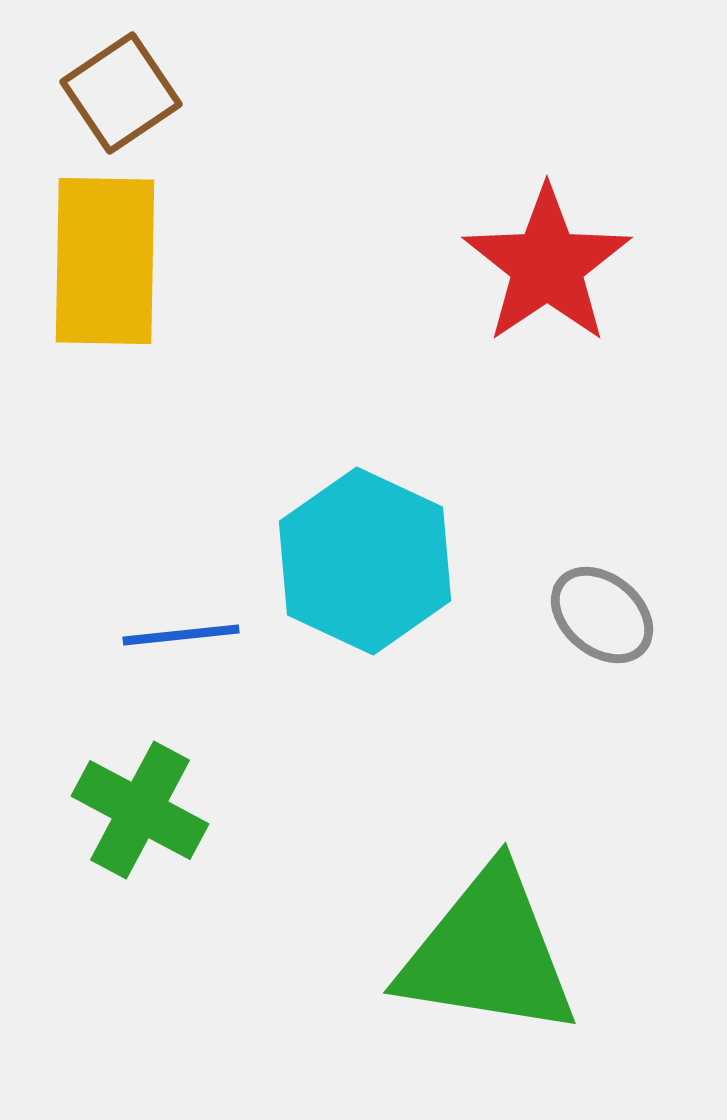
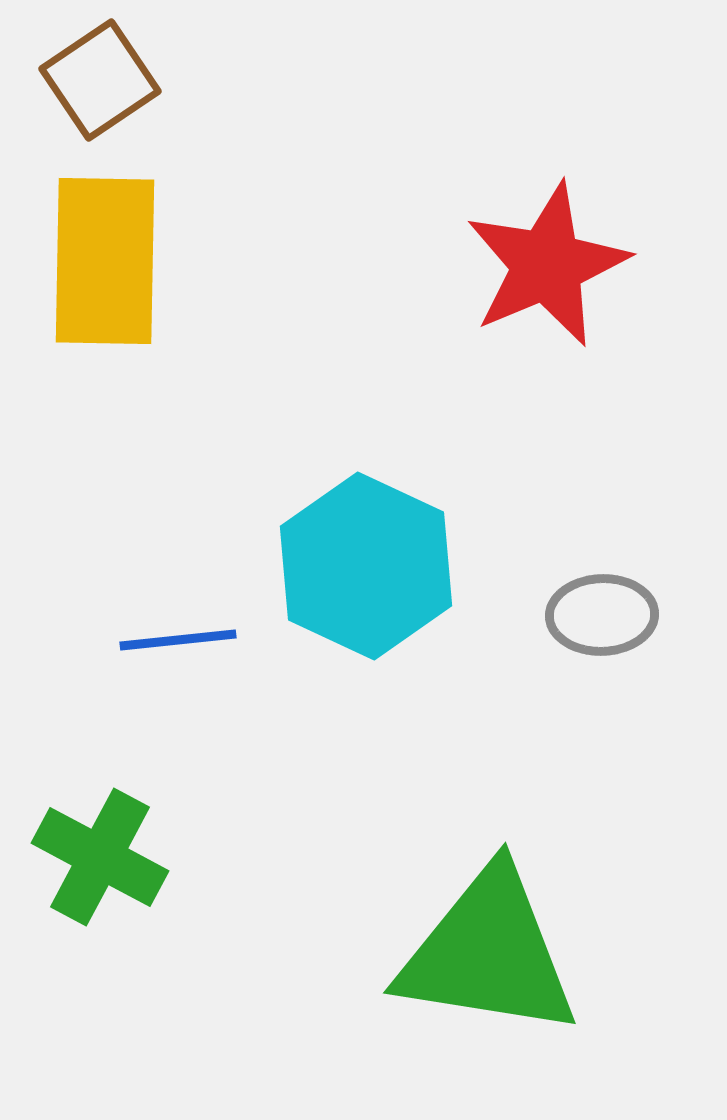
brown square: moved 21 px left, 13 px up
red star: rotated 11 degrees clockwise
cyan hexagon: moved 1 px right, 5 px down
gray ellipse: rotated 42 degrees counterclockwise
blue line: moved 3 px left, 5 px down
green cross: moved 40 px left, 47 px down
